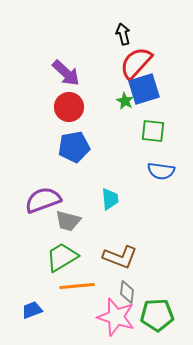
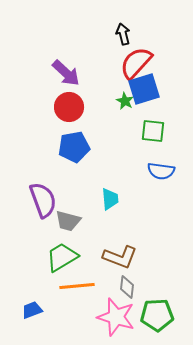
purple semicircle: rotated 90 degrees clockwise
gray diamond: moved 5 px up
